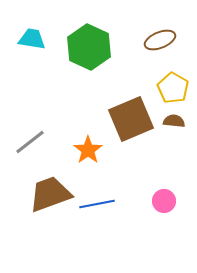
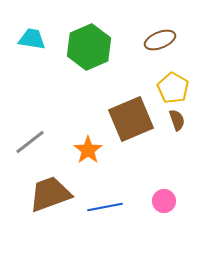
green hexagon: rotated 12 degrees clockwise
brown semicircle: moved 3 px right, 1 px up; rotated 65 degrees clockwise
blue line: moved 8 px right, 3 px down
